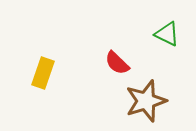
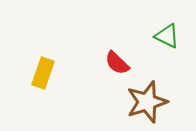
green triangle: moved 2 px down
brown star: moved 1 px right, 1 px down
